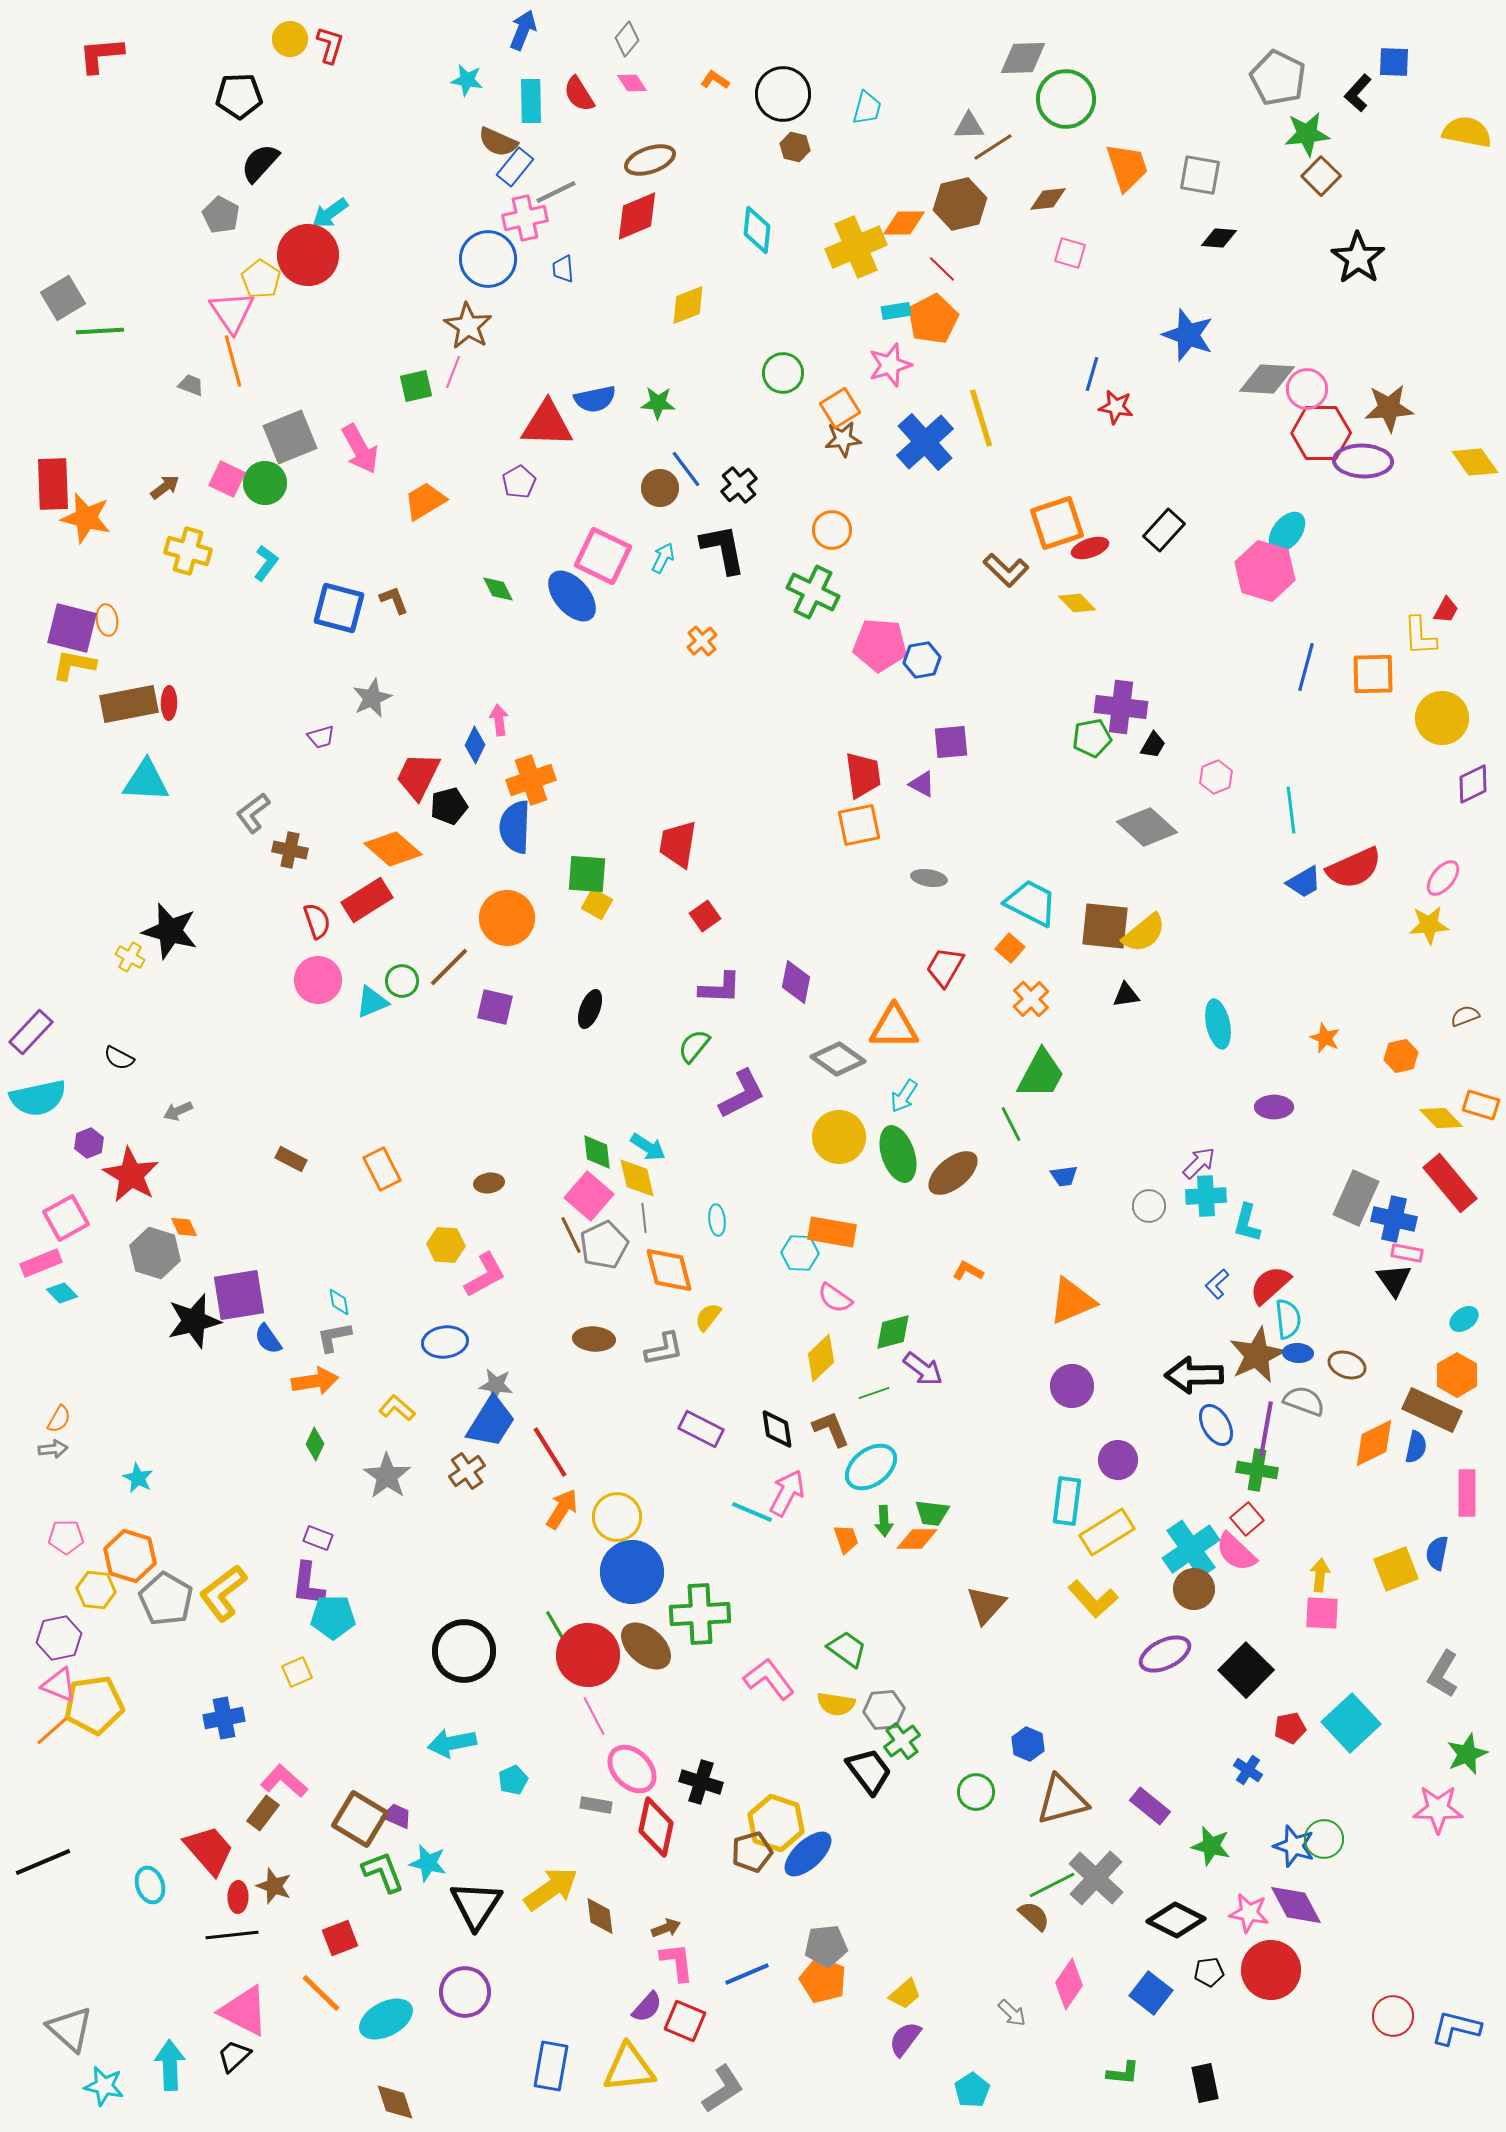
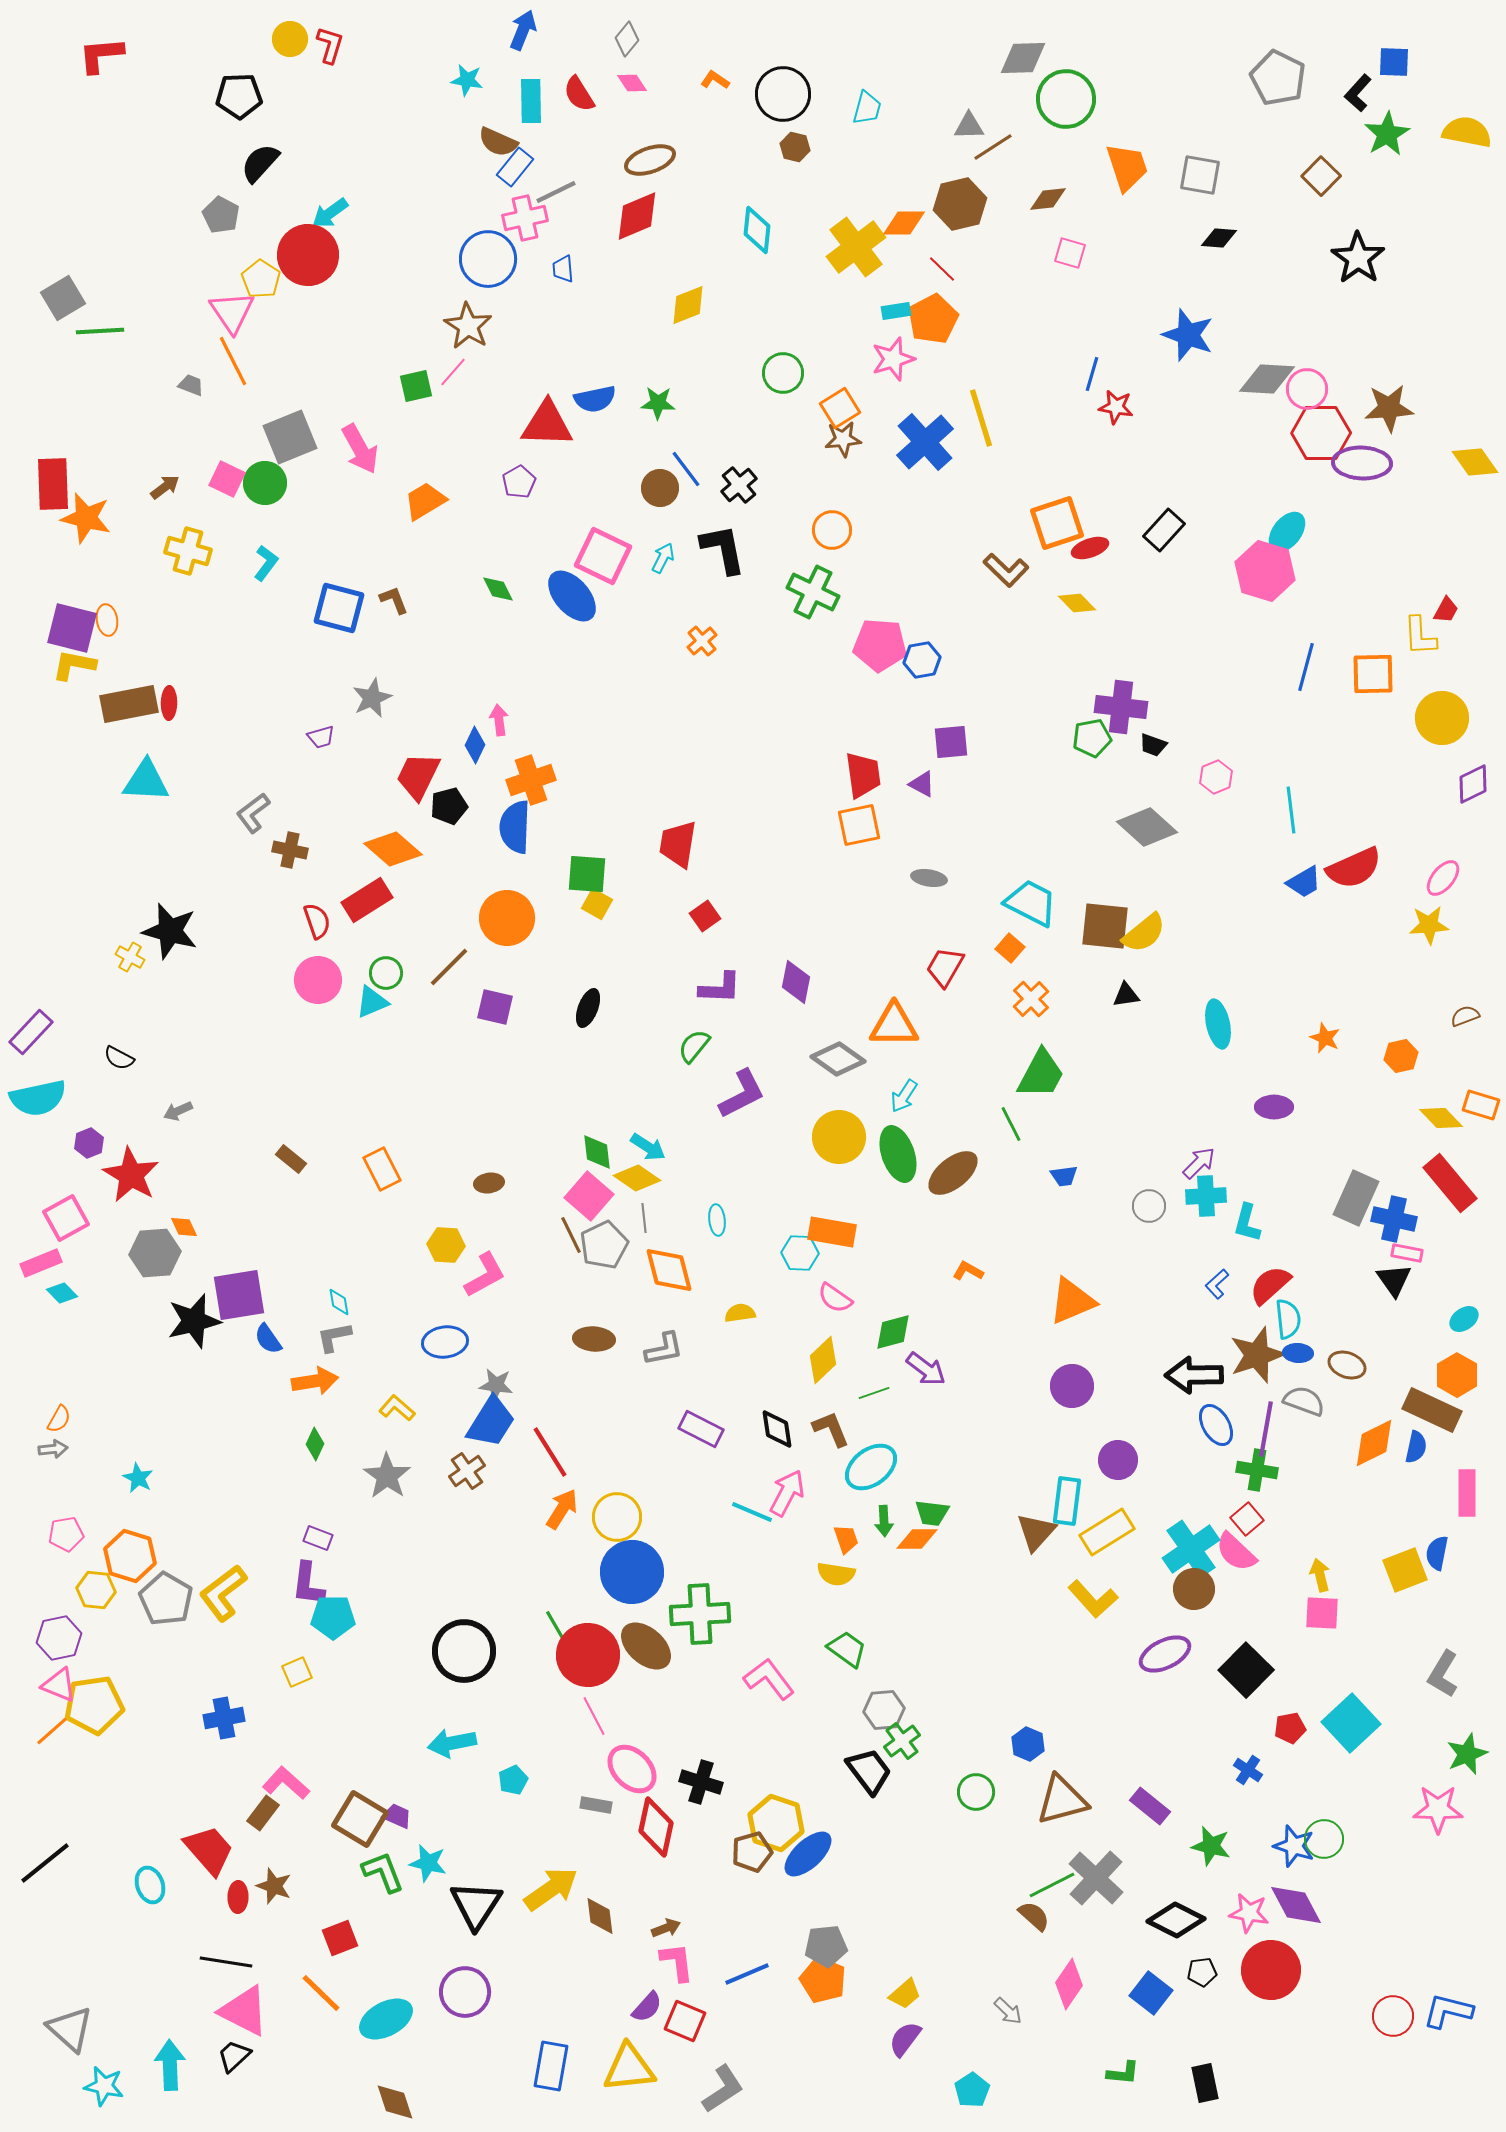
green star at (1307, 134): moved 80 px right; rotated 24 degrees counterclockwise
yellow cross at (856, 247): rotated 14 degrees counterclockwise
orange line at (233, 361): rotated 12 degrees counterclockwise
pink star at (890, 365): moved 3 px right, 6 px up
pink line at (453, 372): rotated 20 degrees clockwise
purple ellipse at (1363, 461): moved 1 px left, 2 px down
black trapezoid at (1153, 745): rotated 80 degrees clockwise
green circle at (402, 981): moved 16 px left, 8 px up
black ellipse at (590, 1009): moved 2 px left, 1 px up
orange triangle at (894, 1027): moved 2 px up
brown rectangle at (291, 1159): rotated 12 degrees clockwise
yellow diamond at (637, 1178): rotated 42 degrees counterclockwise
gray hexagon at (155, 1253): rotated 21 degrees counterclockwise
yellow semicircle at (708, 1317): moved 32 px right, 4 px up; rotated 44 degrees clockwise
brown star at (1257, 1355): rotated 6 degrees clockwise
yellow diamond at (821, 1358): moved 2 px right, 2 px down
purple arrow at (923, 1369): moved 3 px right
pink pentagon at (66, 1537): moved 3 px up; rotated 8 degrees counterclockwise
yellow square at (1396, 1569): moved 9 px right, 1 px down
yellow arrow at (1320, 1575): rotated 20 degrees counterclockwise
brown triangle at (986, 1605): moved 50 px right, 73 px up
yellow semicircle at (836, 1704): moved 130 px up
pink L-shape at (284, 1781): moved 2 px right, 2 px down
black line at (43, 1862): moved 2 px right, 1 px down; rotated 16 degrees counterclockwise
black line at (232, 1935): moved 6 px left, 27 px down; rotated 15 degrees clockwise
black pentagon at (1209, 1972): moved 7 px left
gray arrow at (1012, 2013): moved 4 px left, 2 px up
blue L-shape at (1456, 2028): moved 8 px left, 17 px up
